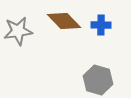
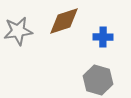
brown diamond: rotated 64 degrees counterclockwise
blue cross: moved 2 px right, 12 px down
